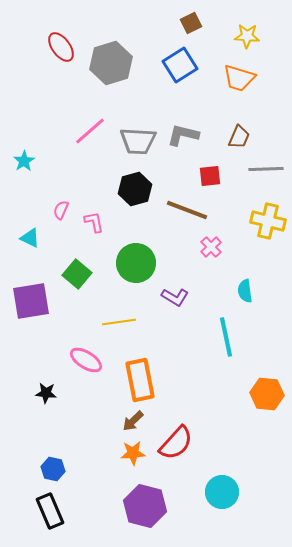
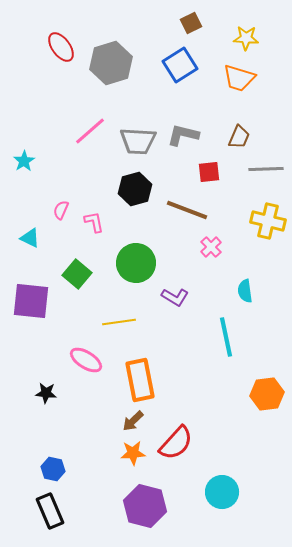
yellow star: moved 1 px left, 2 px down
red square: moved 1 px left, 4 px up
purple square: rotated 15 degrees clockwise
orange hexagon: rotated 12 degrees counterclockwise
